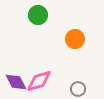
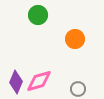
purple diamond: rotated 50 degrees clockwise
